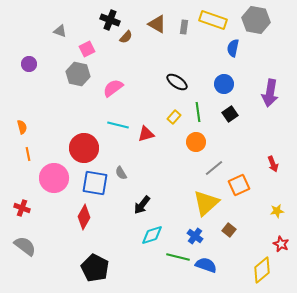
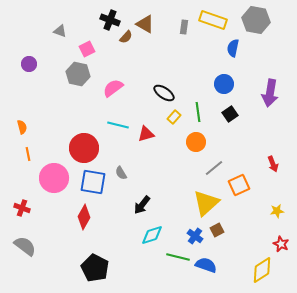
brown triangle at (157, 24): moved 12 px left
black ellipse at (177, 82): moved 13 px left, 11 px down
blue square at (95, 183): moved 2 px left, 1 px up
brown square at (229, 230): moved 12 px left; rotated 24 degrees clockwise
yellow diamond at (262, 270): rotated 8 degrees clockwise
